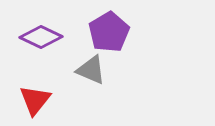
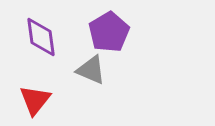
purple diamond: rotated 57 degrees clockwise
